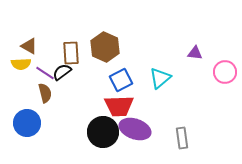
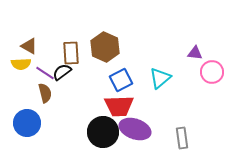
pink circle: moved 13 px left
